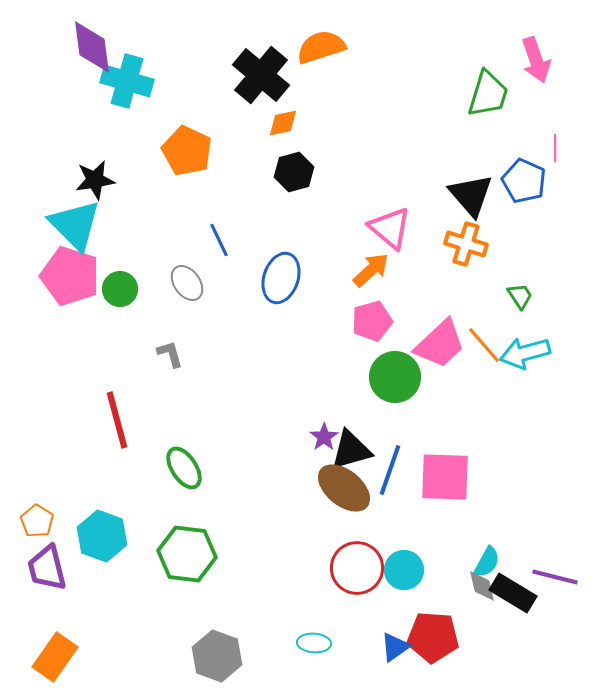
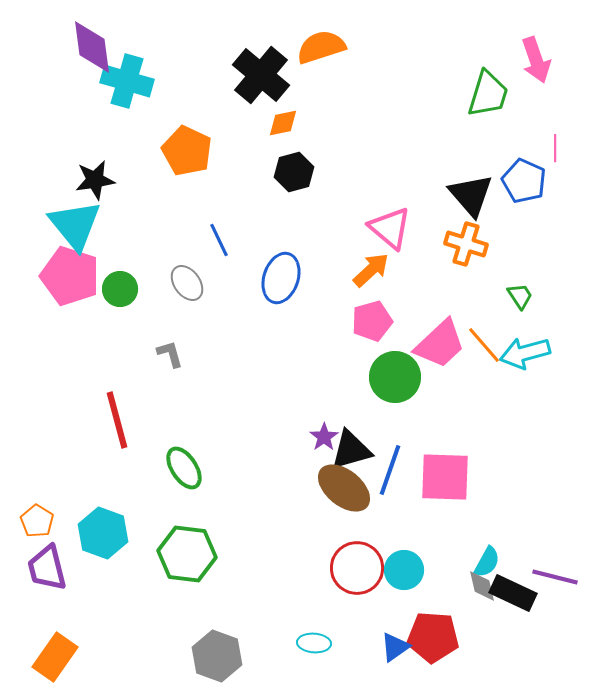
cyan triangle at (75, 225): rotated 6 degrees clockwise
cyan hexagon at (102, 536): moved 1 px right, 3 px up
black rectangle at (513, 593): rotated 6 degrees counterclockwise
